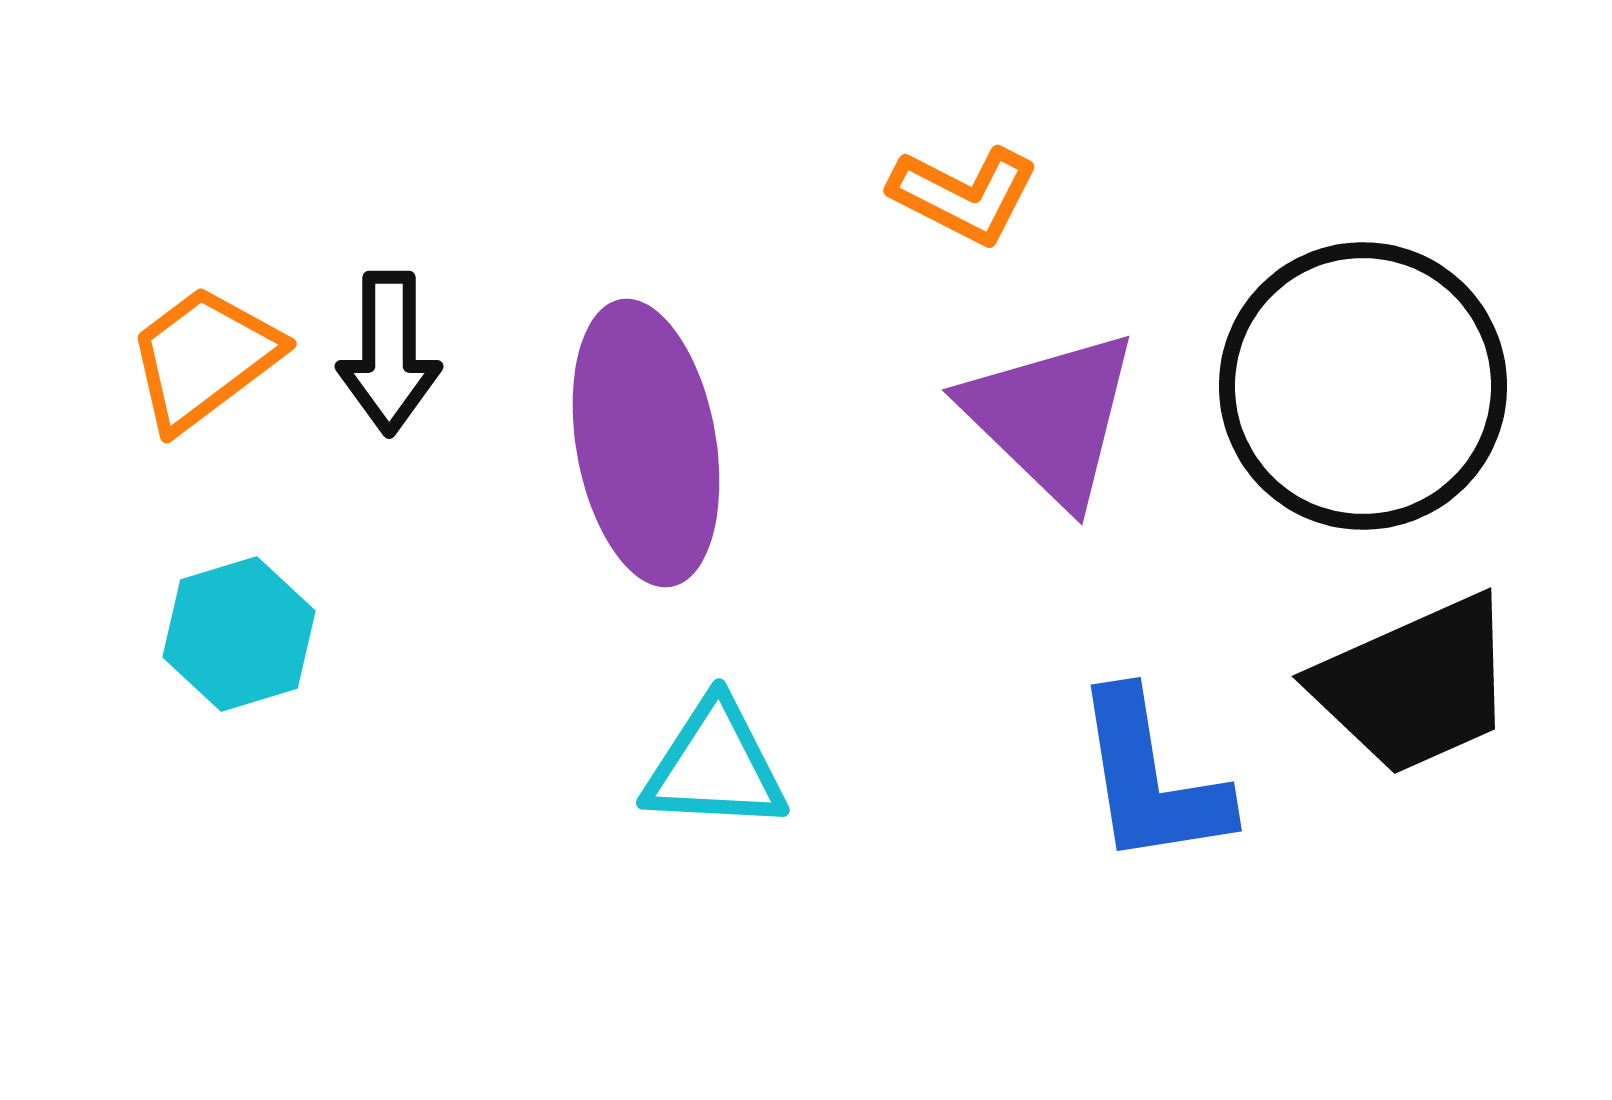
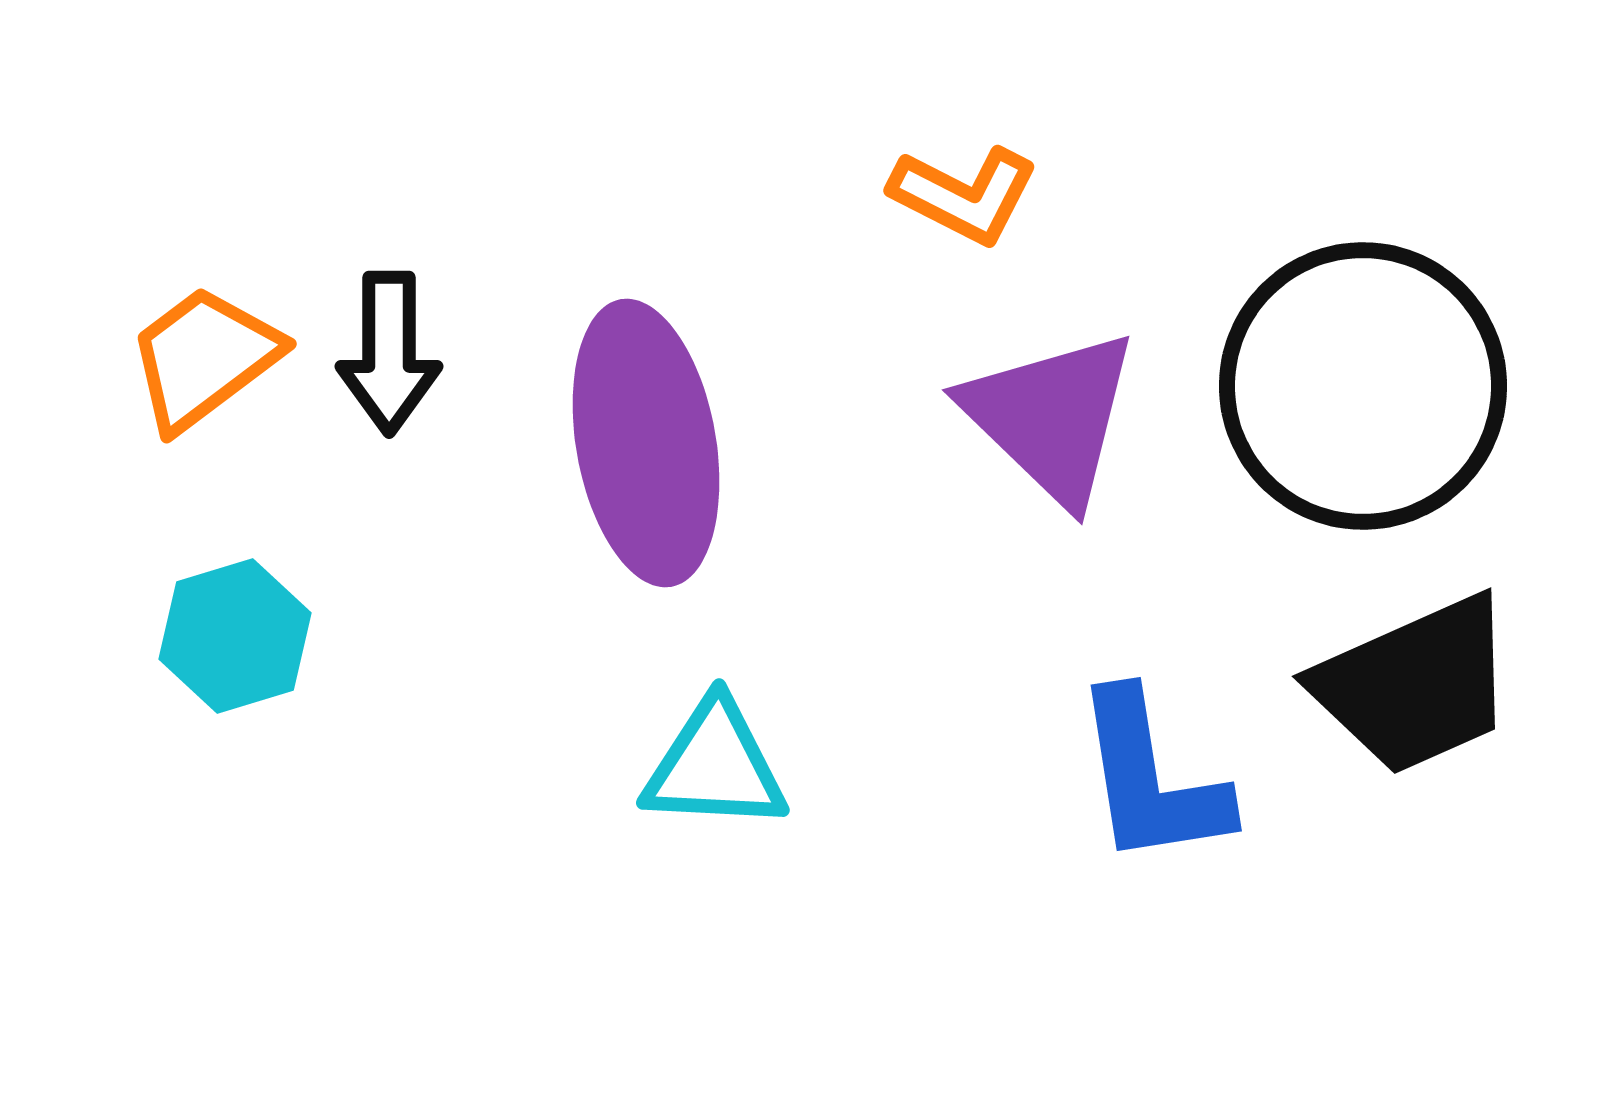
cyan hexagon: moved 4 px left, 2 px down
